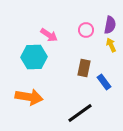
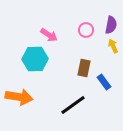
purple semicircle: moved 1 px right
yellow arrow: moved 2 px right, 1 px down
cyan hexagon: moved 1 px right, 2 px down
orange arrow: moved 10 px left
black line: moved 7 px left, 8 px up
